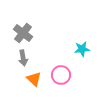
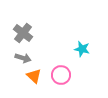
cyan star: rotated 21 degrees clockwise
gray arrow: rotated 63 degrees counterclockwise
orange triangle: moved 3 px up
